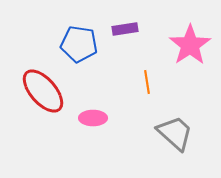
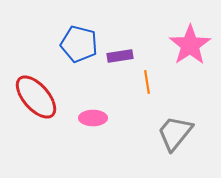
purple rectangle: moved 5 px left, 27 px down
blue pentagon: rotated 6 degrees clockwise
red ellipse: moved 7 px left, 6 px down
gray trapezoid: rotated 93 degrees counterclockwise
